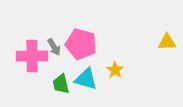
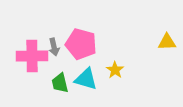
gray arrow: rotated 18 degrees clockwise
green trapezoid: moved 1 px left, 1 px up
